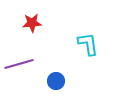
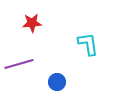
blue circle: moved 1 px right, 1 px down
